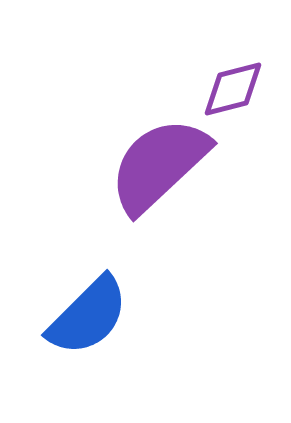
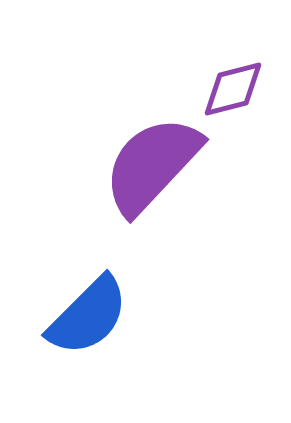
purple semicircle: moved 7 px left; rotated 4 degrees counterclockwise
